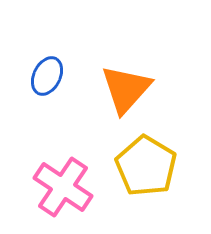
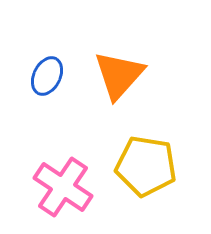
orange triangle: moved 7 px left, 14 px up
yellow pentagon: rotated 22 degrees counterclockwise
